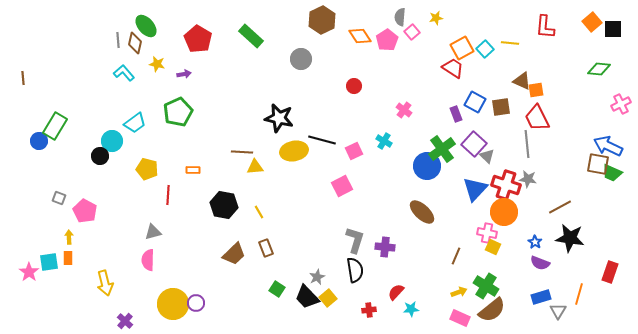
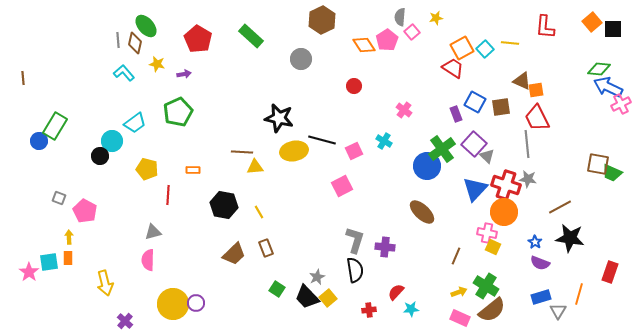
orange diamond at (360, 36): moved 4 px right, 9 px down
blue arrow at (608, 146): moved 59 px up
